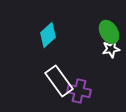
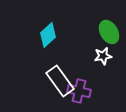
white star: moved 8 px left, 7 px down
white rectangle: moved 1 px right
